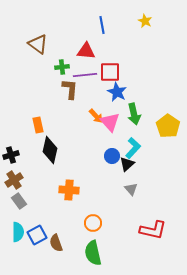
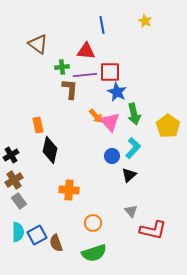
black cross: rotated 14 degrees counterclockwise
black triangle: moved 2 px right, 11 px down
gray triangle: moved 22 px down
green semicircle: moved 1 px right; rotated 95 degrees counterclockwise
